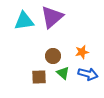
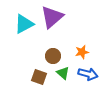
cyan triangle: moved 3 px down; rotated 20 degrees counterclockwise
brown square: rotated 21 degrees clockwise
